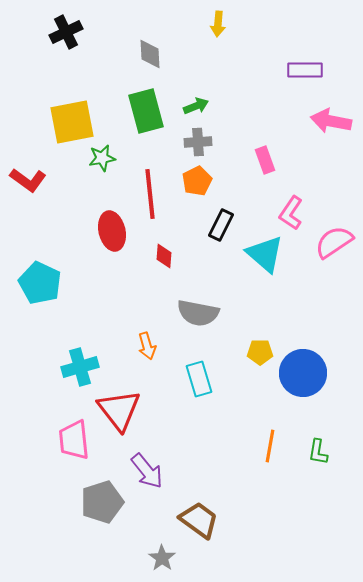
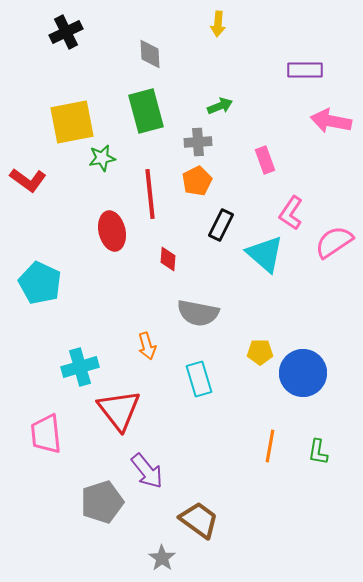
green arrow: moved 24 px right
red diamond: moved 4 px right, 3 px down
pink trapezoid: moved 28 px left, 6 px up
